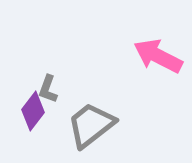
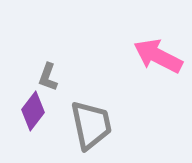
gray L-shape: moved 12 px up
gray trapezoid: rotated 116 degrees clockwise
